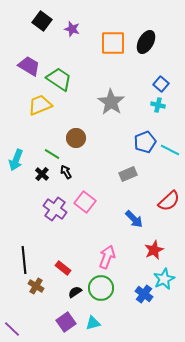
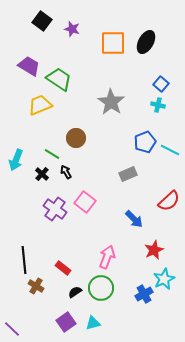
blue cross: rotated 24 degrees clockwise
